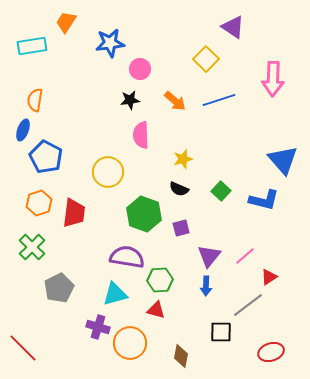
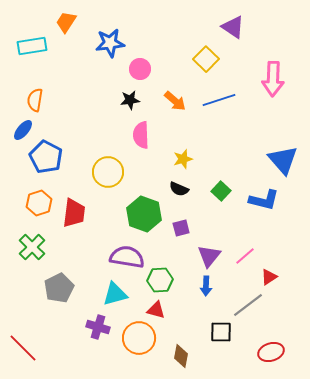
blue ellipse at (23, 130): rotated 20 degrees clockwise
orange circle at (130, 343): moved 9 px right, 5 px up
